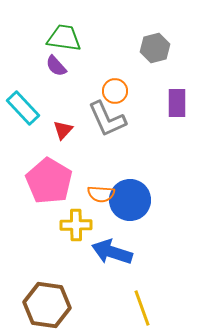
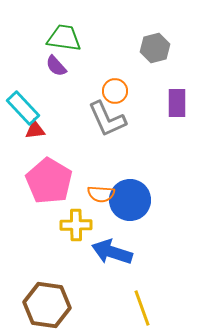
red triangle: moved 28 px left; rotated 40 degrees clockwise
